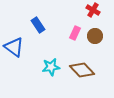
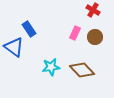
blue rectangle: moved 9 px left, 4 px down
brown circle: moved 1 px down
